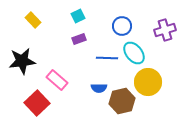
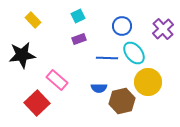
purple cross: moved 2 px left, 1 px up; rotated 25 degrees counterclockwise
black star: moved 6 px up
